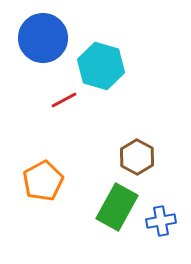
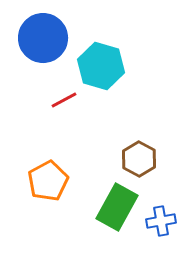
brown hexagon: moved 2 px right, 2 px down
orange pentagon: moved 5 px right
